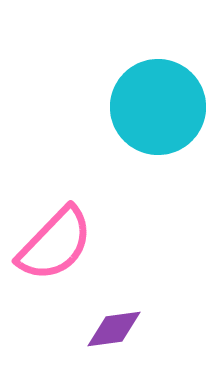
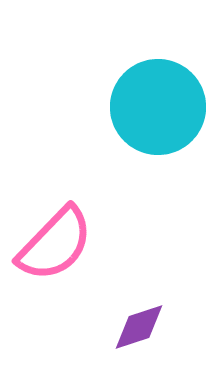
purple diamond: moved 25 px right, 2 px up; rotated 10 degrees counterclockwise
